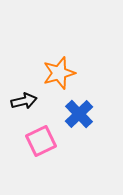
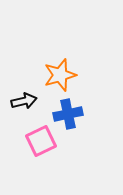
orange star: moved 1 px right, 2 px down
blue cross: moved 11 px left; rotated 32 degrees clockwise
